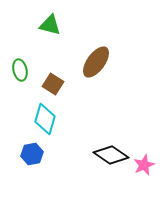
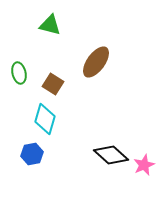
green ellipse: moved 1 px left, 3 px down
black diamond: rotated 8 degrees clockwise
